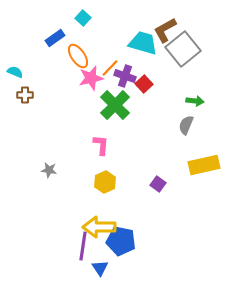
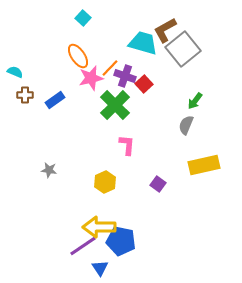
blue rectangle: moved 62 px down
green arrow: rotated 120 degrees clockwise
pink L-shape: moved 26 px right
purple line: rotated 48 degrees clockwise
